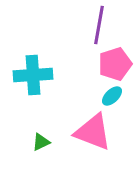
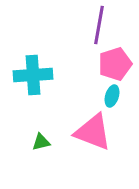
cyan ellipse: rotated 30 degrees counterclockwise
green triangle: rotated 12 degrees clockwise
